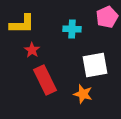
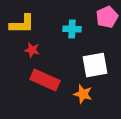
red star: rotated 21 degrees counterclockwise
red rectangle: rotated 40 degrees counterclockwise
